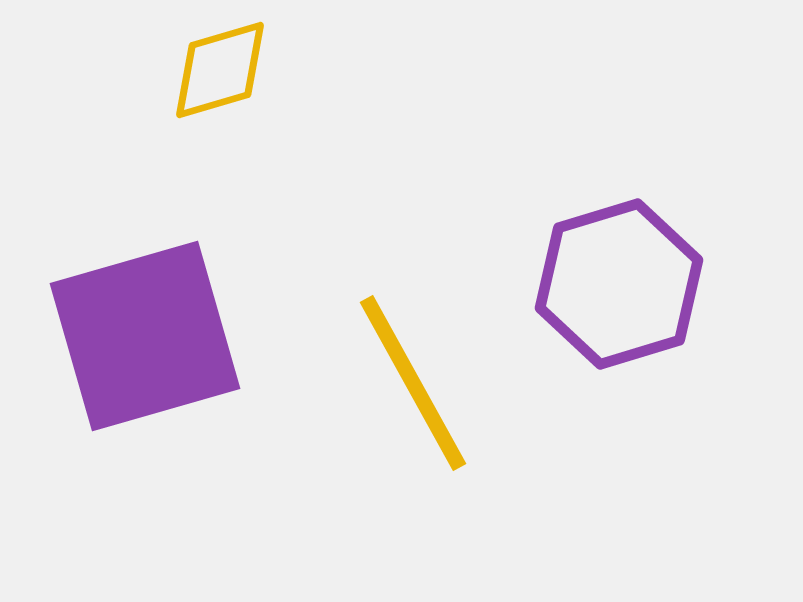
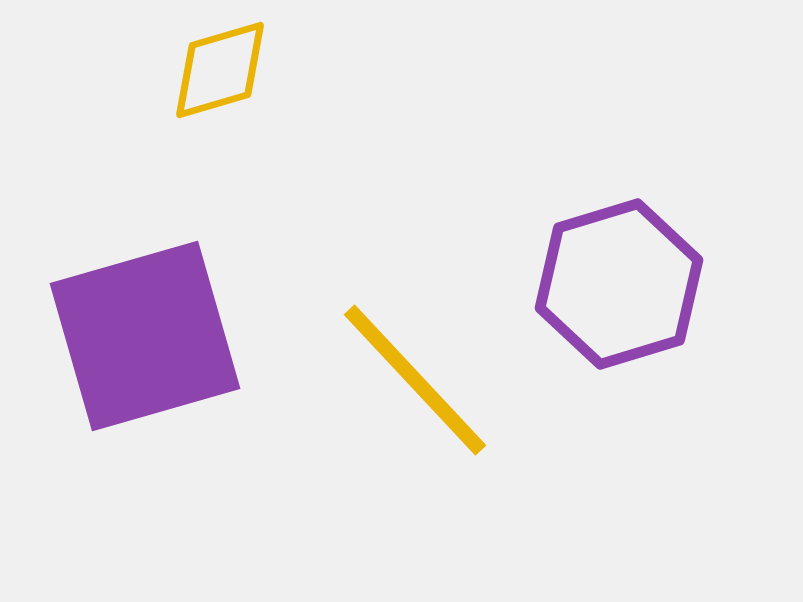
yellow line: moved 2 px right, 3 px up; rotated 14 degrees counterclockwise
